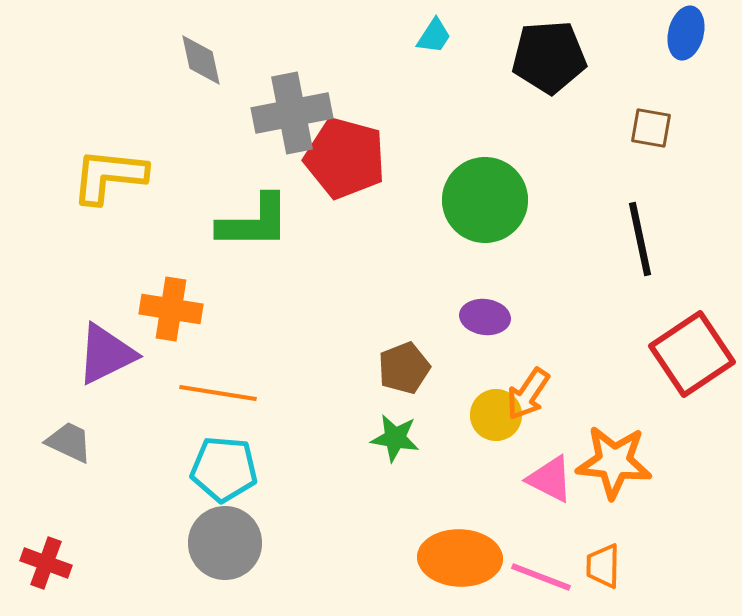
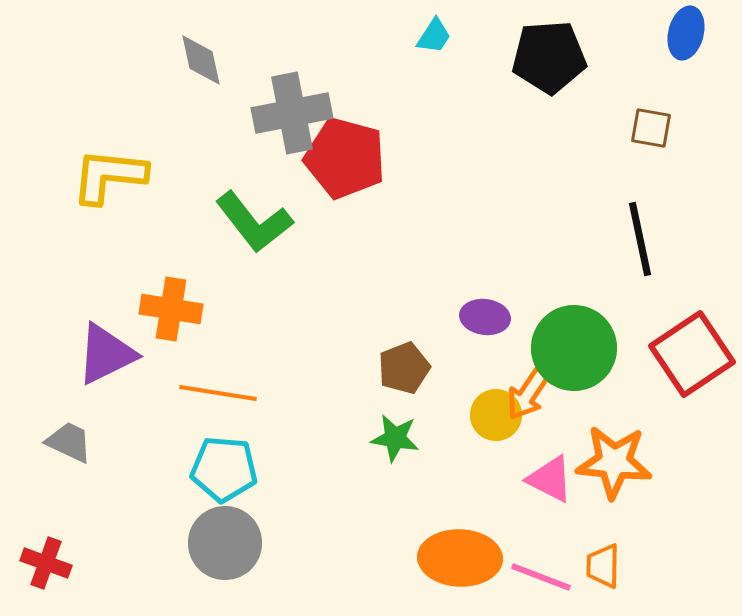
green circle: moved 89 px right, 148 px down
green L-shape: rotated 52 degrees clockwise
